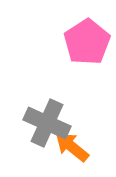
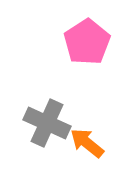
orange arrow: moved 15 px right, 4 px up
